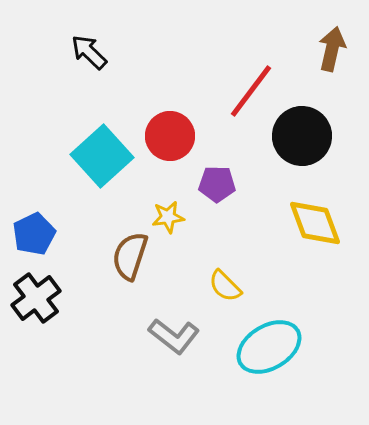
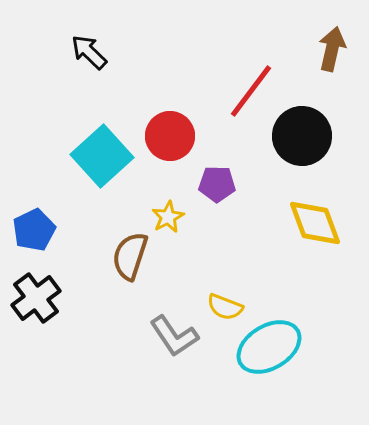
yellow star: rotated 20 degrees counterclockwise
blue pentagon: moved 4 px up
yellow semicircle: moved 21 px down; rotated 24 degrees counterclockwise
gray L-shape: rotated 18 degrees clockwise
